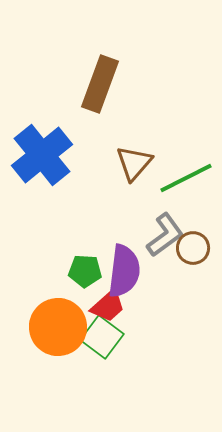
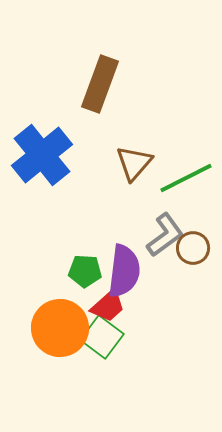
orange circle: moved 2 px right, 1 px down
